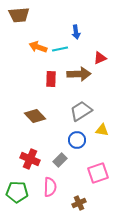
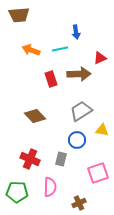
orange arrow: moved 7 px left, 3 px down
red rectangle: rotated 21 degrees counterclockwise
gray rectangle: moved 1 px right, 1 px up; rotated 32 degrees counterclockwise
